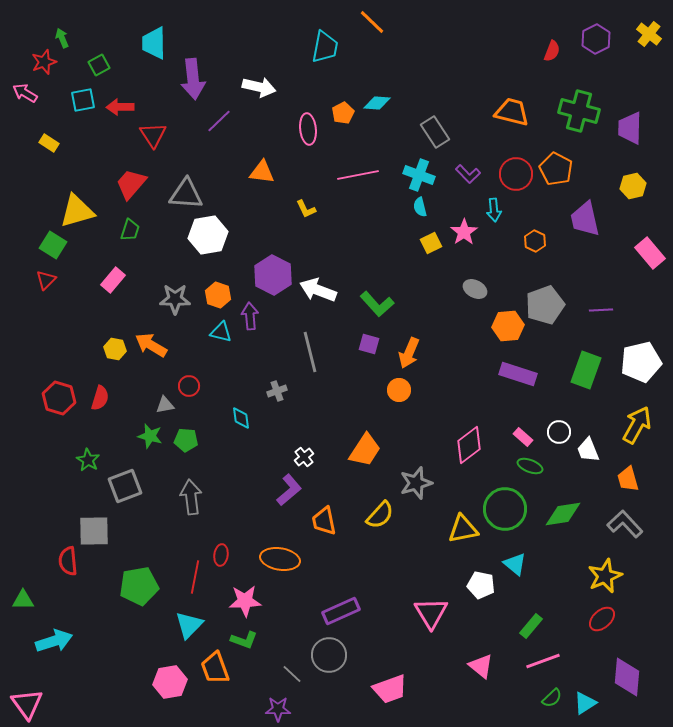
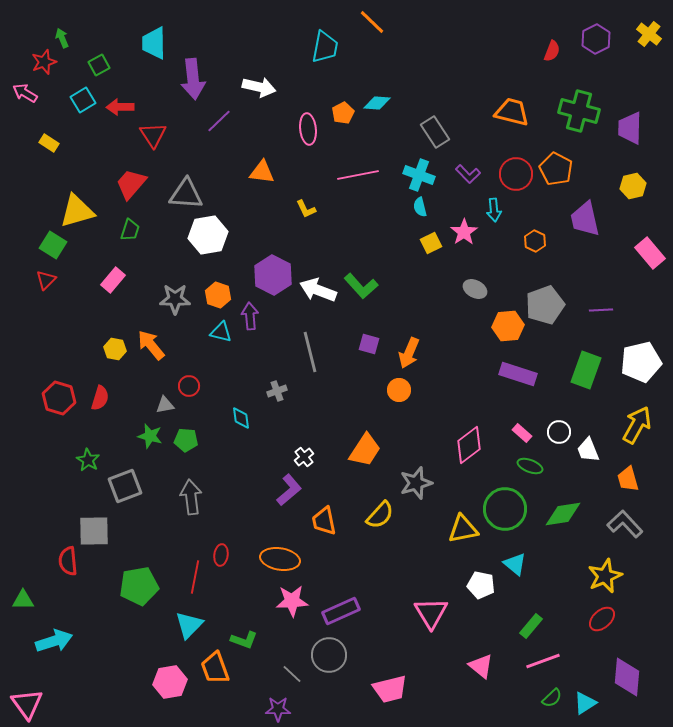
cyan square at (83, 100): rotated 20 degrees counterclockwise
green L-shape at (377, 304): moved 16 px left, 18 px up
orange arrow at (151, 345): rotated 20 degrees clockwise
pink rectangle at (523, 437): moved 1 px left, 4 px up
pink star at (245, 601): moved 47 px right
pink trapezoid at (390, 689): rotated 6 degrees clockwise
